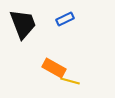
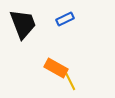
orange rectangle: moved 2 px right
yellow line: rotated 48 degrees clockwise
